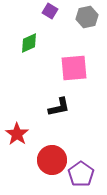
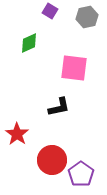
pink square: rotated 12 degrees clockwise
